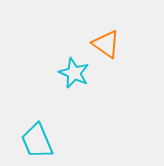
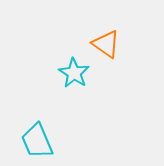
cyan star: rotated 8 degrees clockwise
